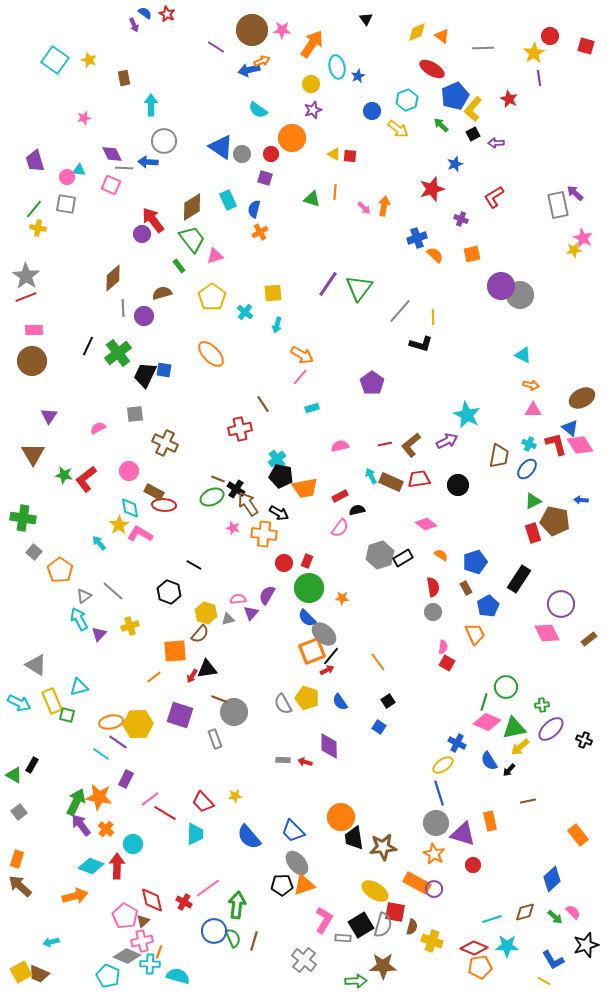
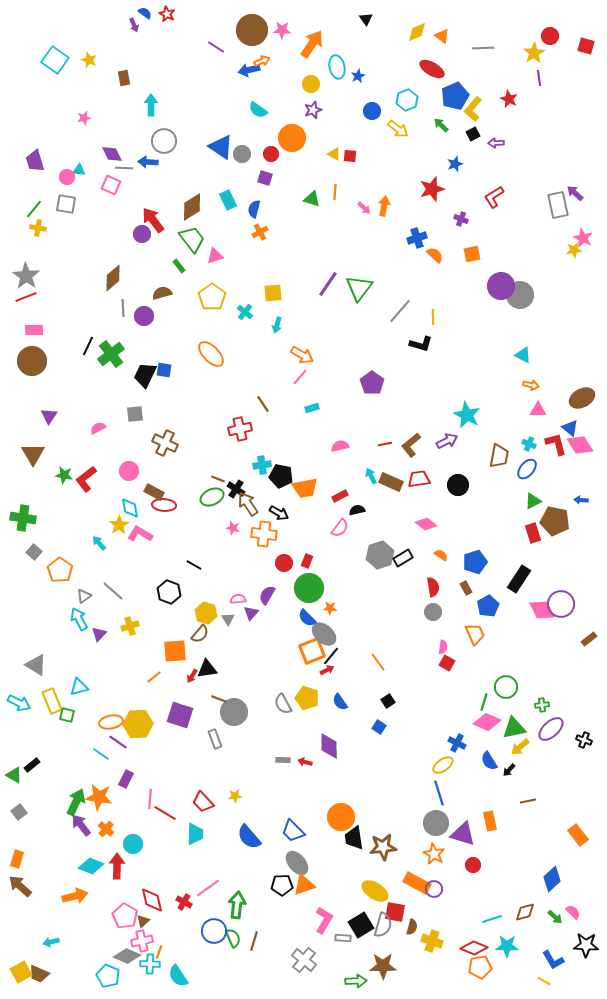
green cross at (118, 353): moved 7 px left, 1 px down
pink triangle at (533, 410): moved 5 px right
cyan cross at (277, 459): moved 15 px left, 6 px down; rotated 30 degrees clockwise
orange star at (342, 598): moved 12 px left, 10 px down
gray triangle at (228, 619): rotated 48 degrees counterclockwise
pink diamond at (547, 633): moved 5 px left, 23 px up
black rectangle at (32, 765): rotated 21 degrees clockwise
pink line at (150, 799): rotated 48 degrees counterclockwise
black star at (586, 945): rotated 20 degrees clockwise
cyan semicircle at (178, 976): rotated 140 degrees counterclockwise
